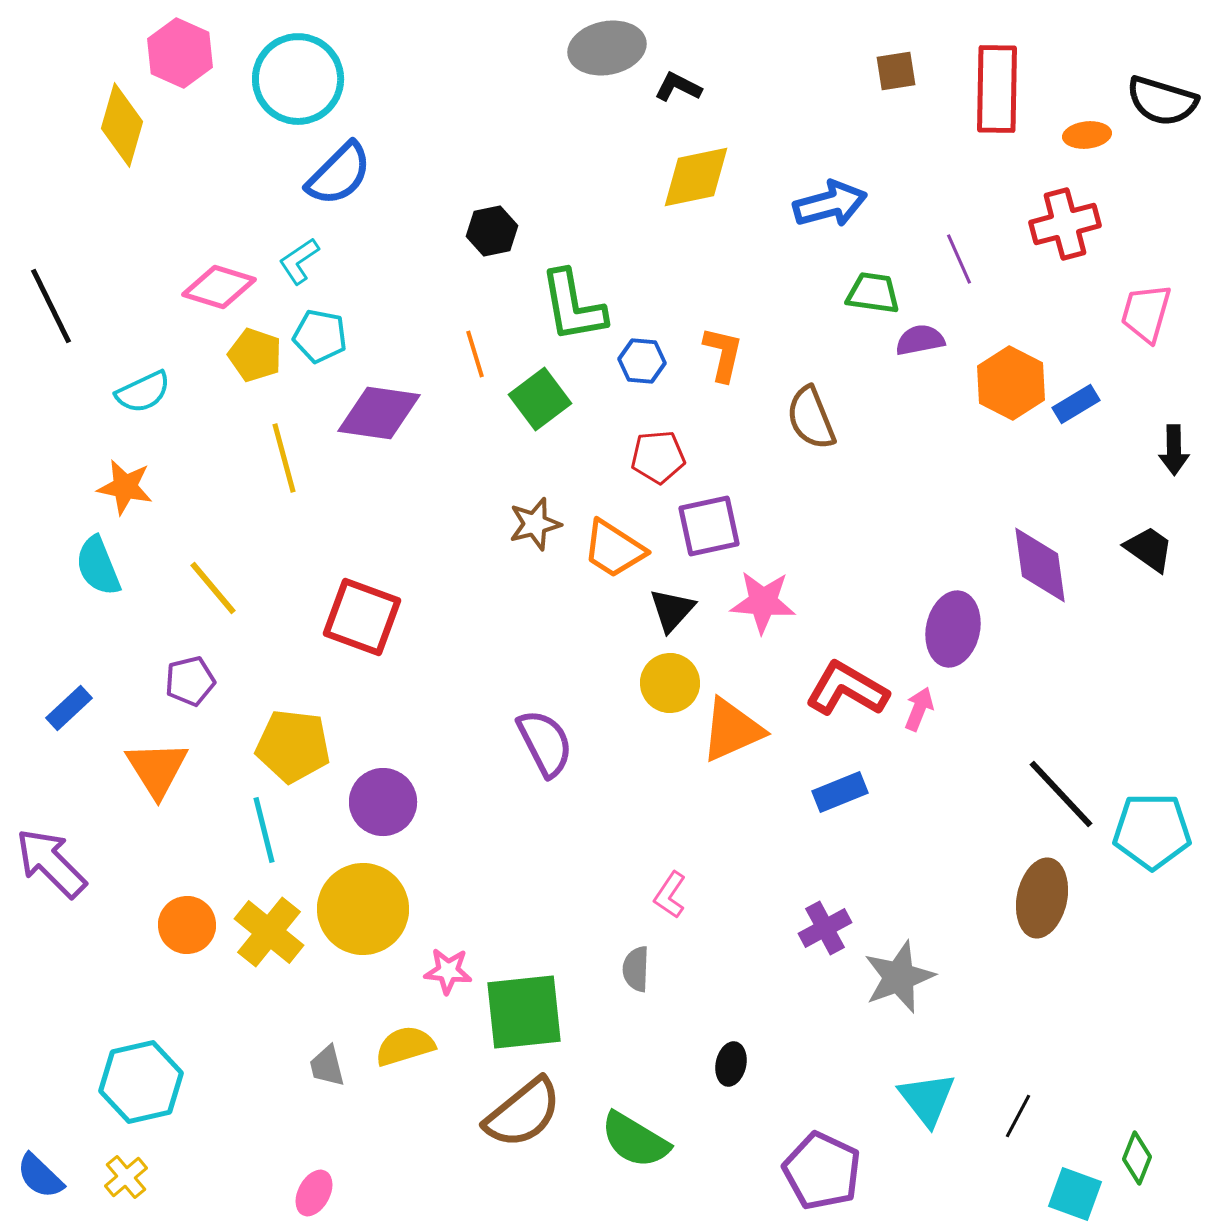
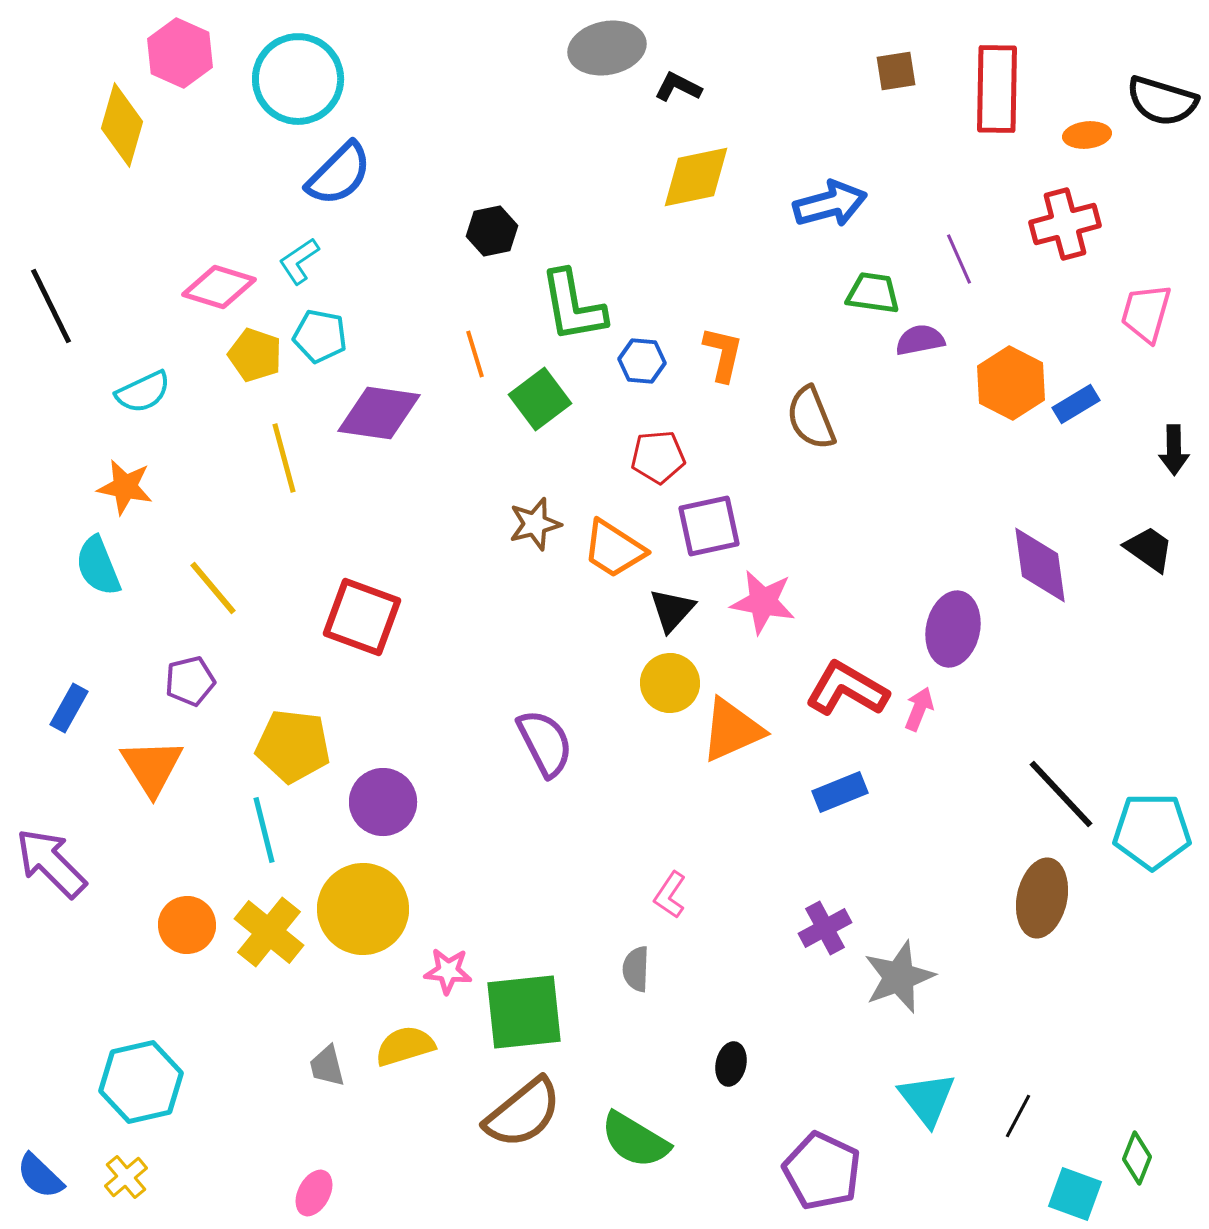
pink star at (763, 602): rotated 6 degrees clockwise
blue rectangle at (69, 708): rotated 18 degrees counterclockwise
orange triangle at (157, 769): moved 5 px left, 2 px up
